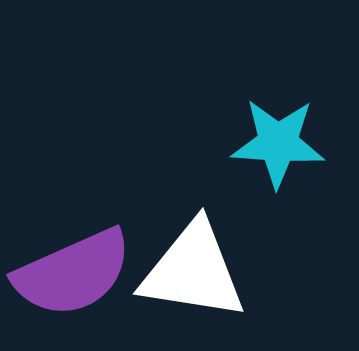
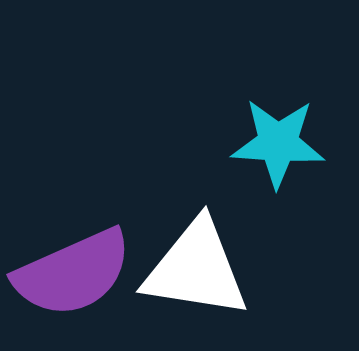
white triangle: moved 3 px right, 2 px up
